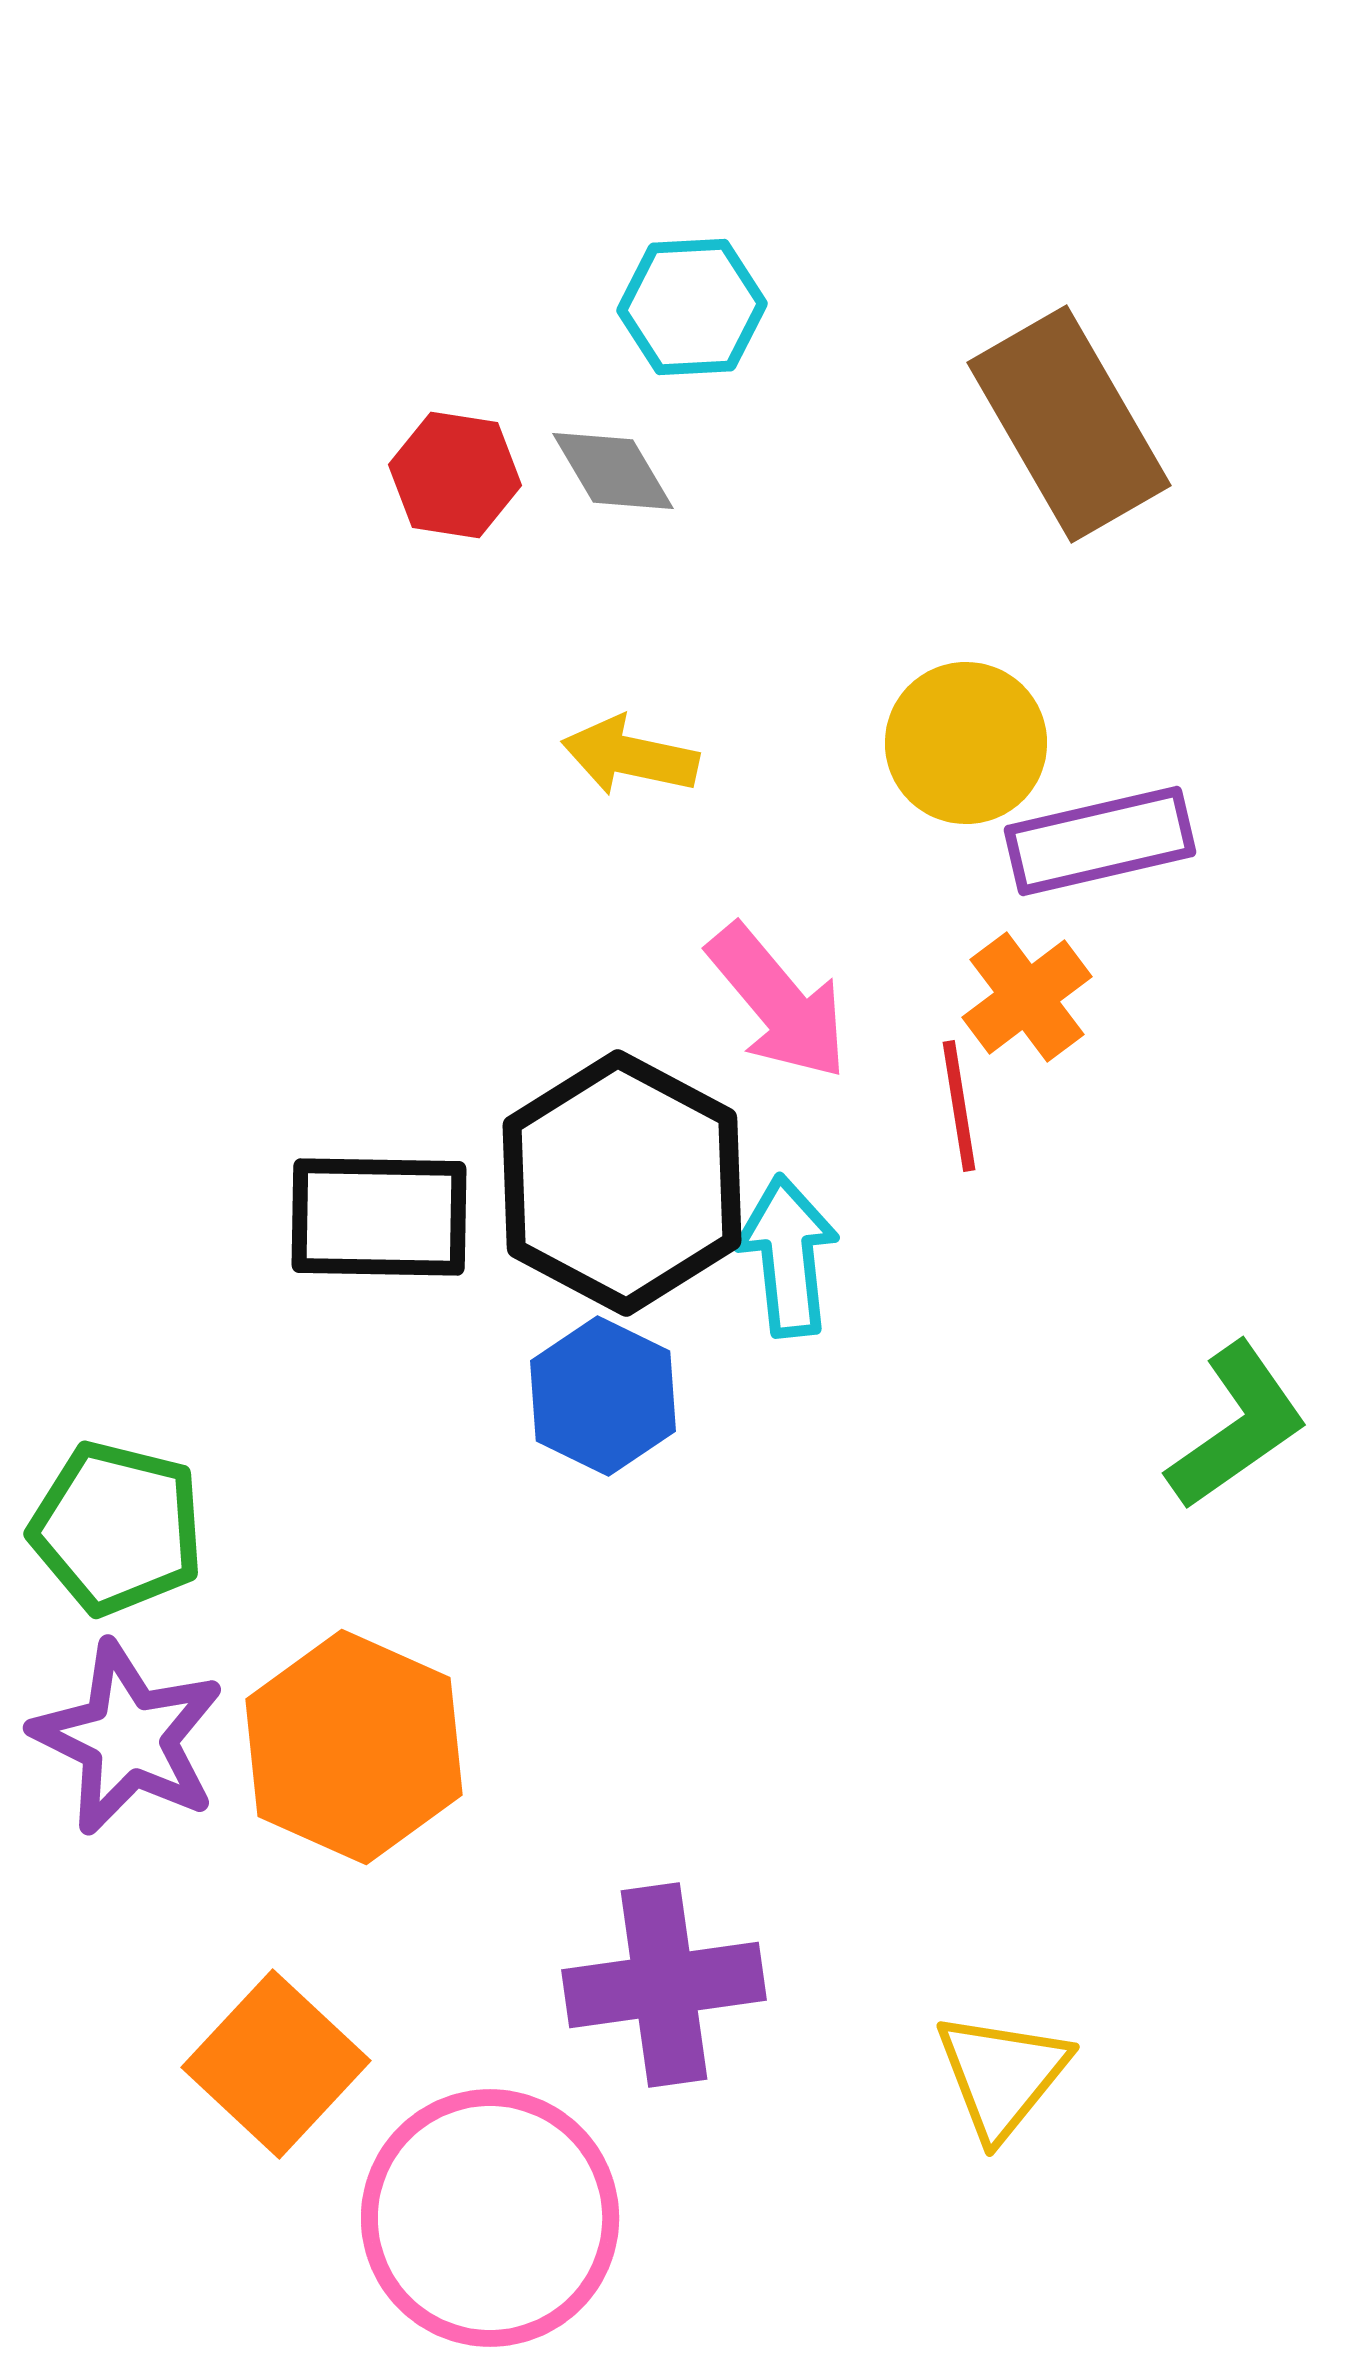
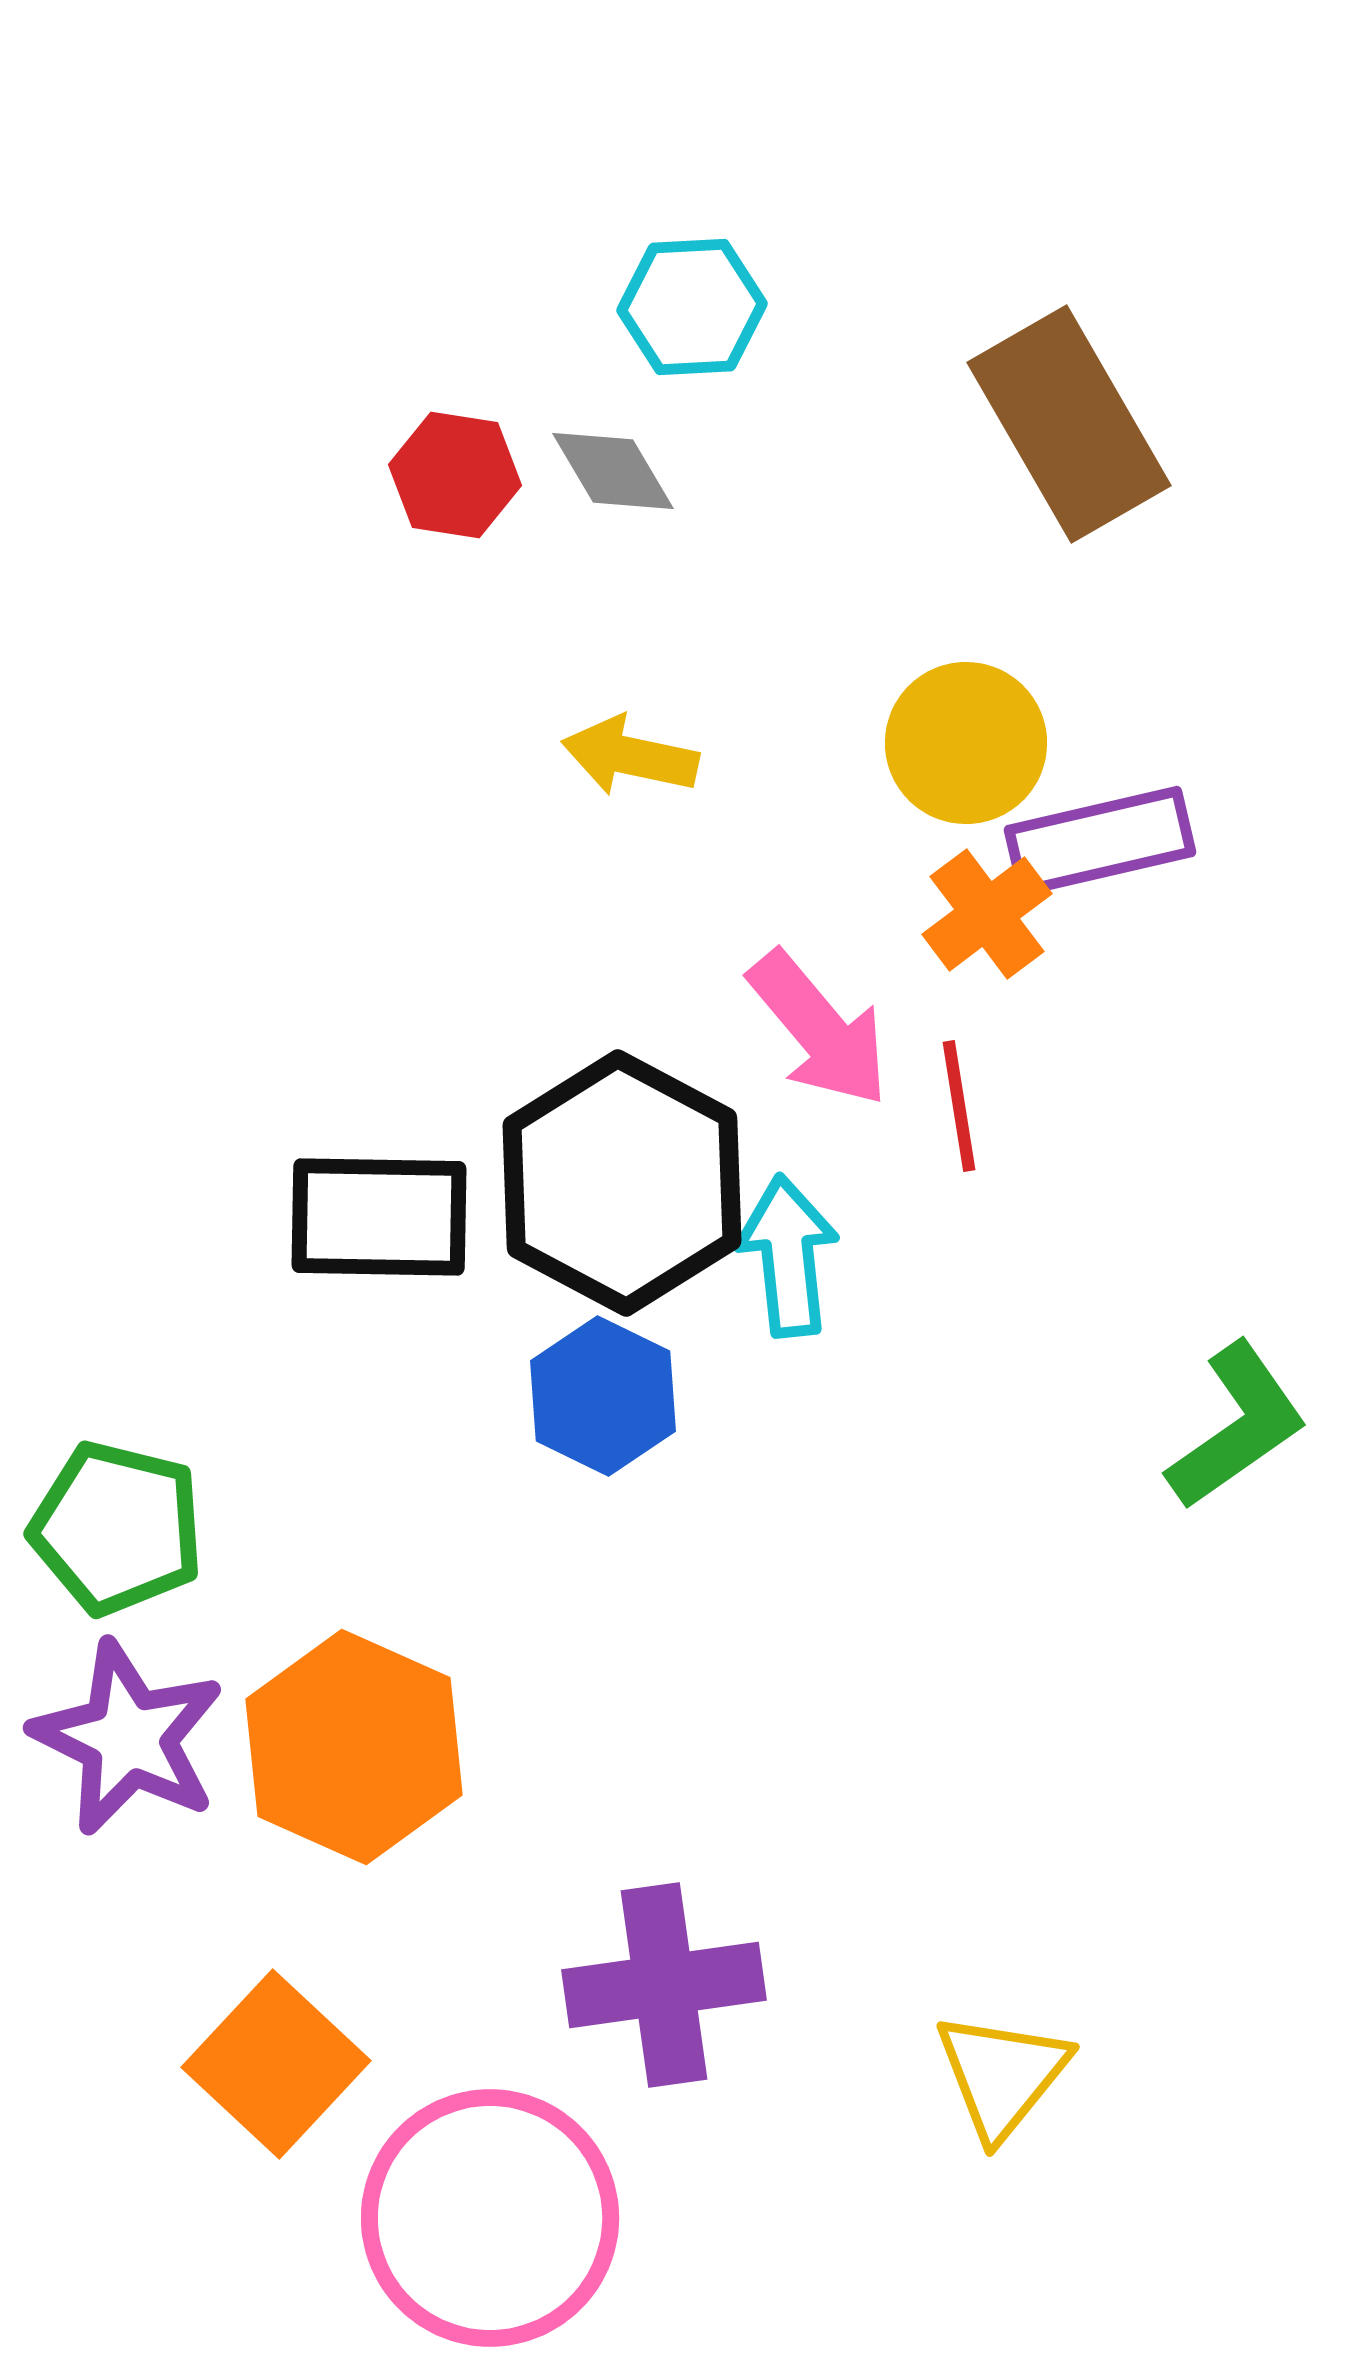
orange cross: moved 40 px left, 83 px up
pink arrow: moved 41 px right, 27 px down
